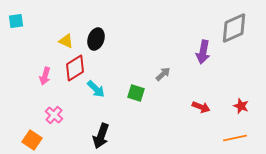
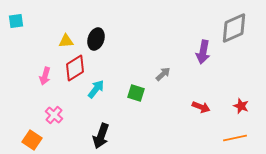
yellow triangle: rotated 28 degrees counterclockwise
cyan arrow: rotated 96 degrees counterclockwise
